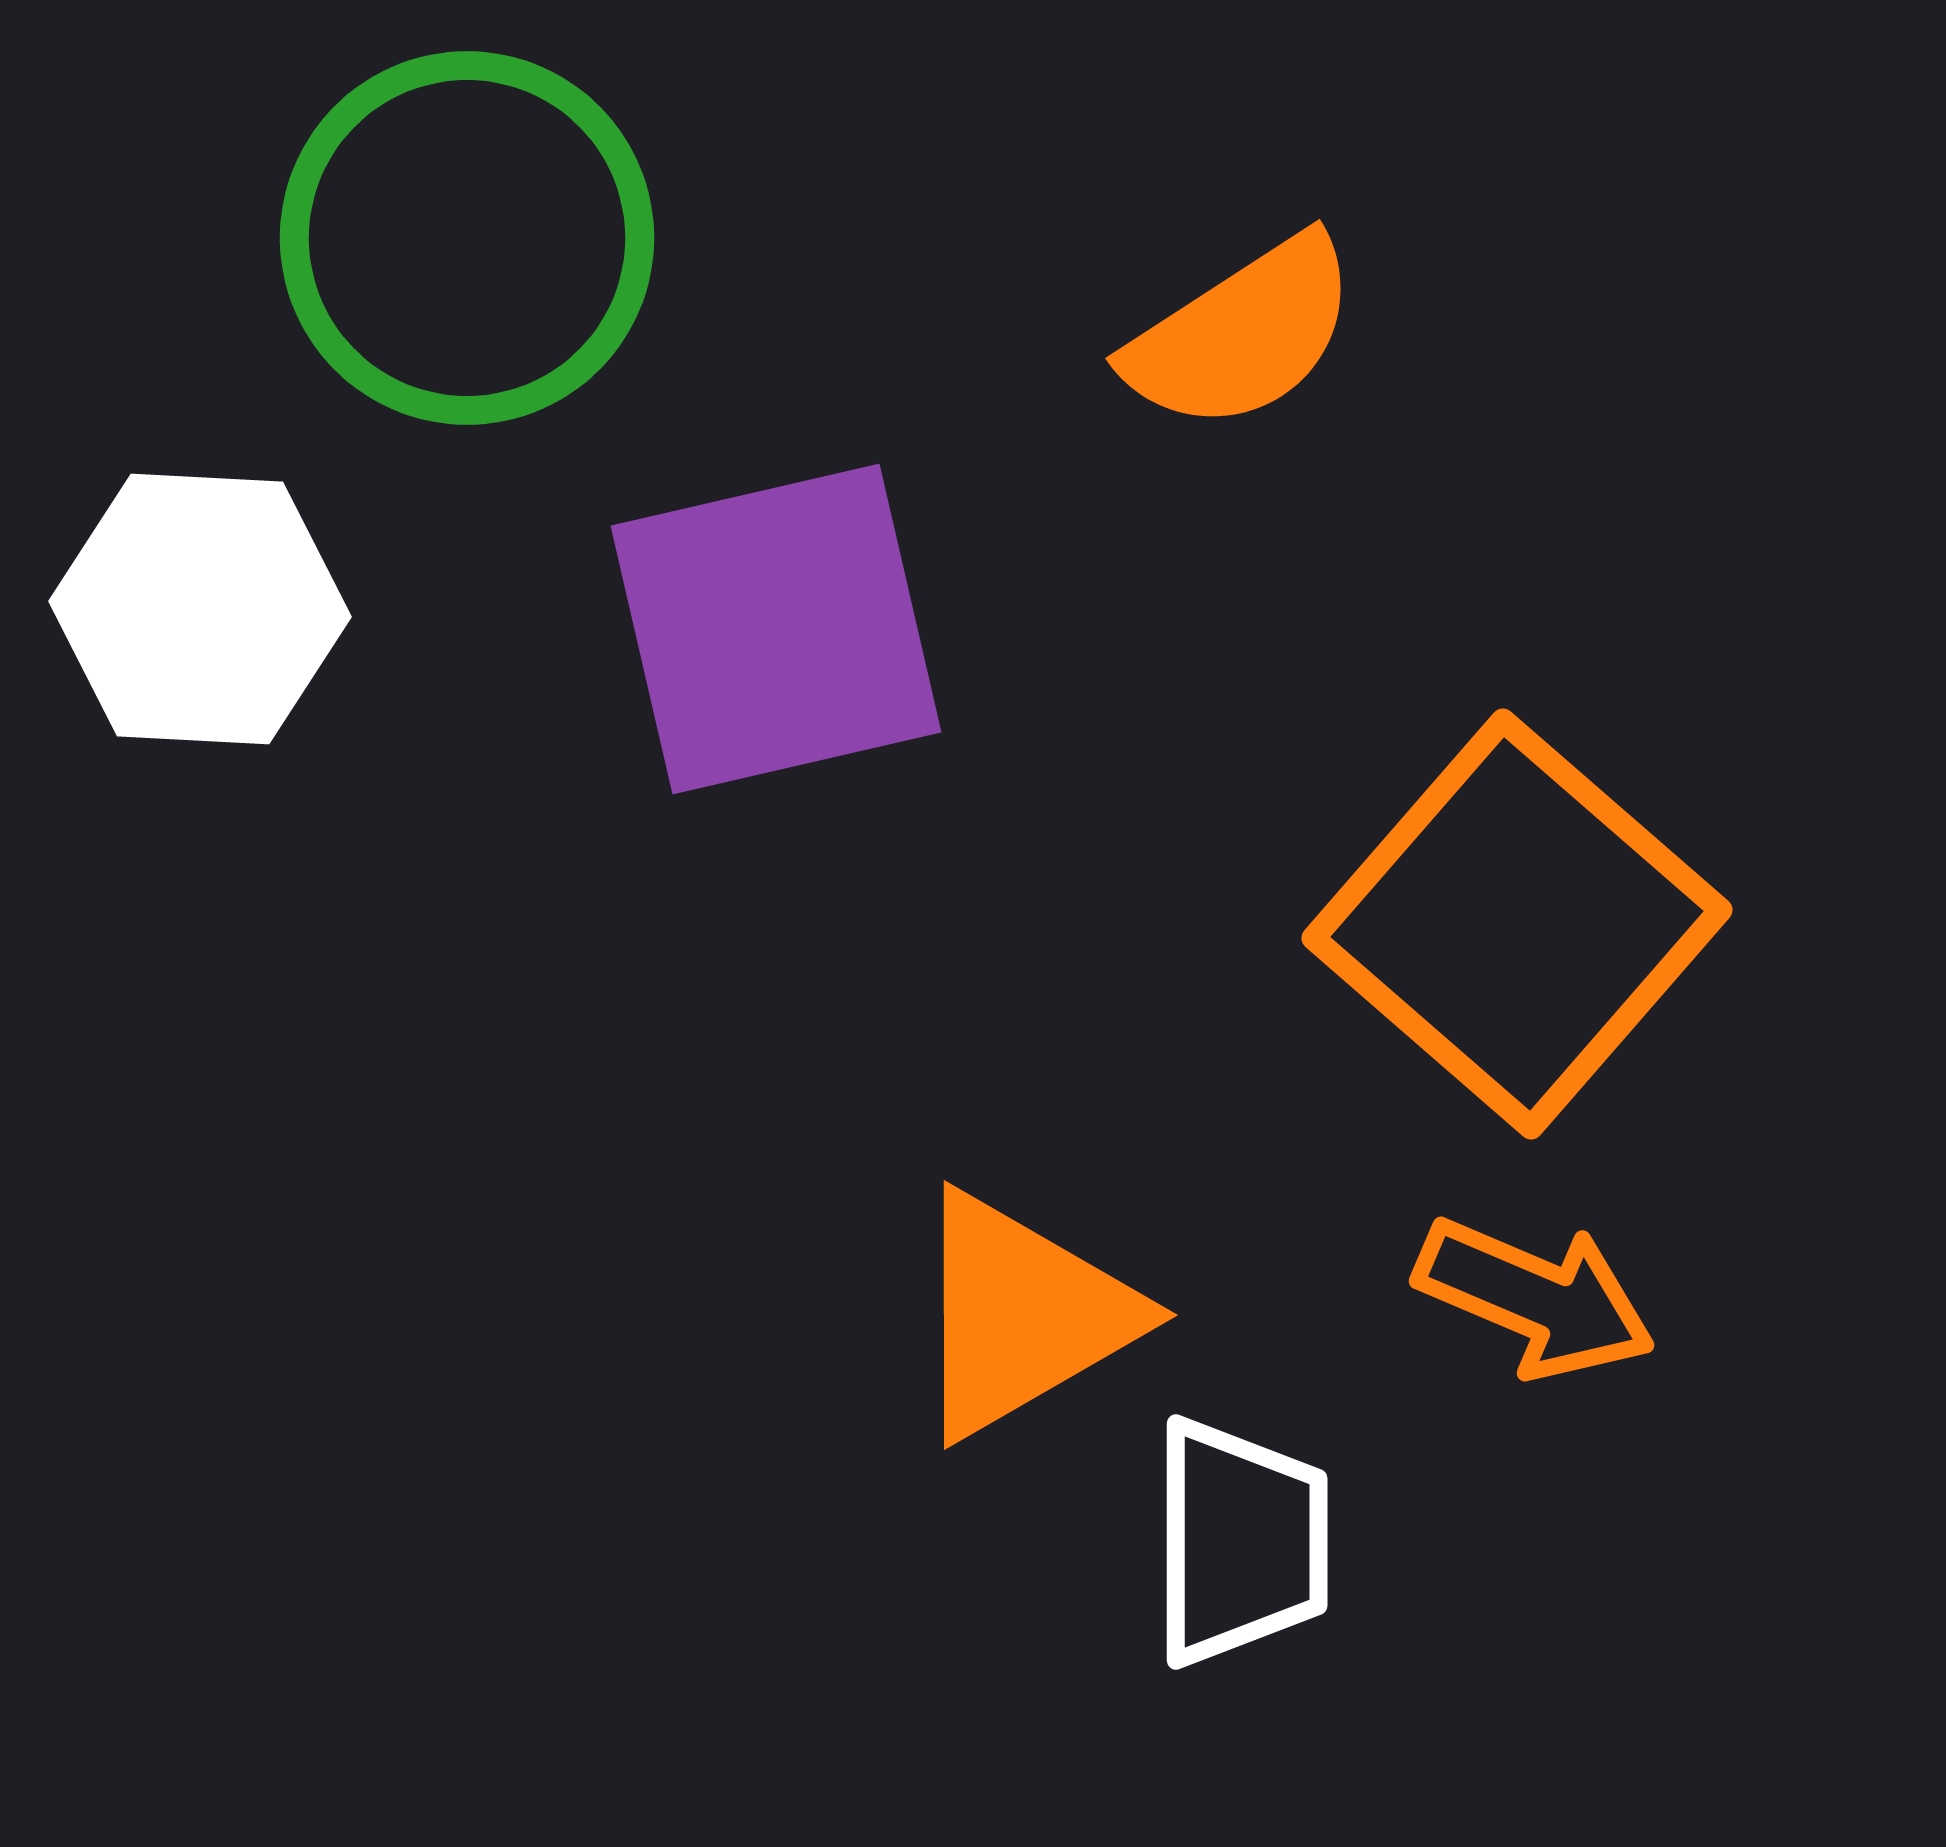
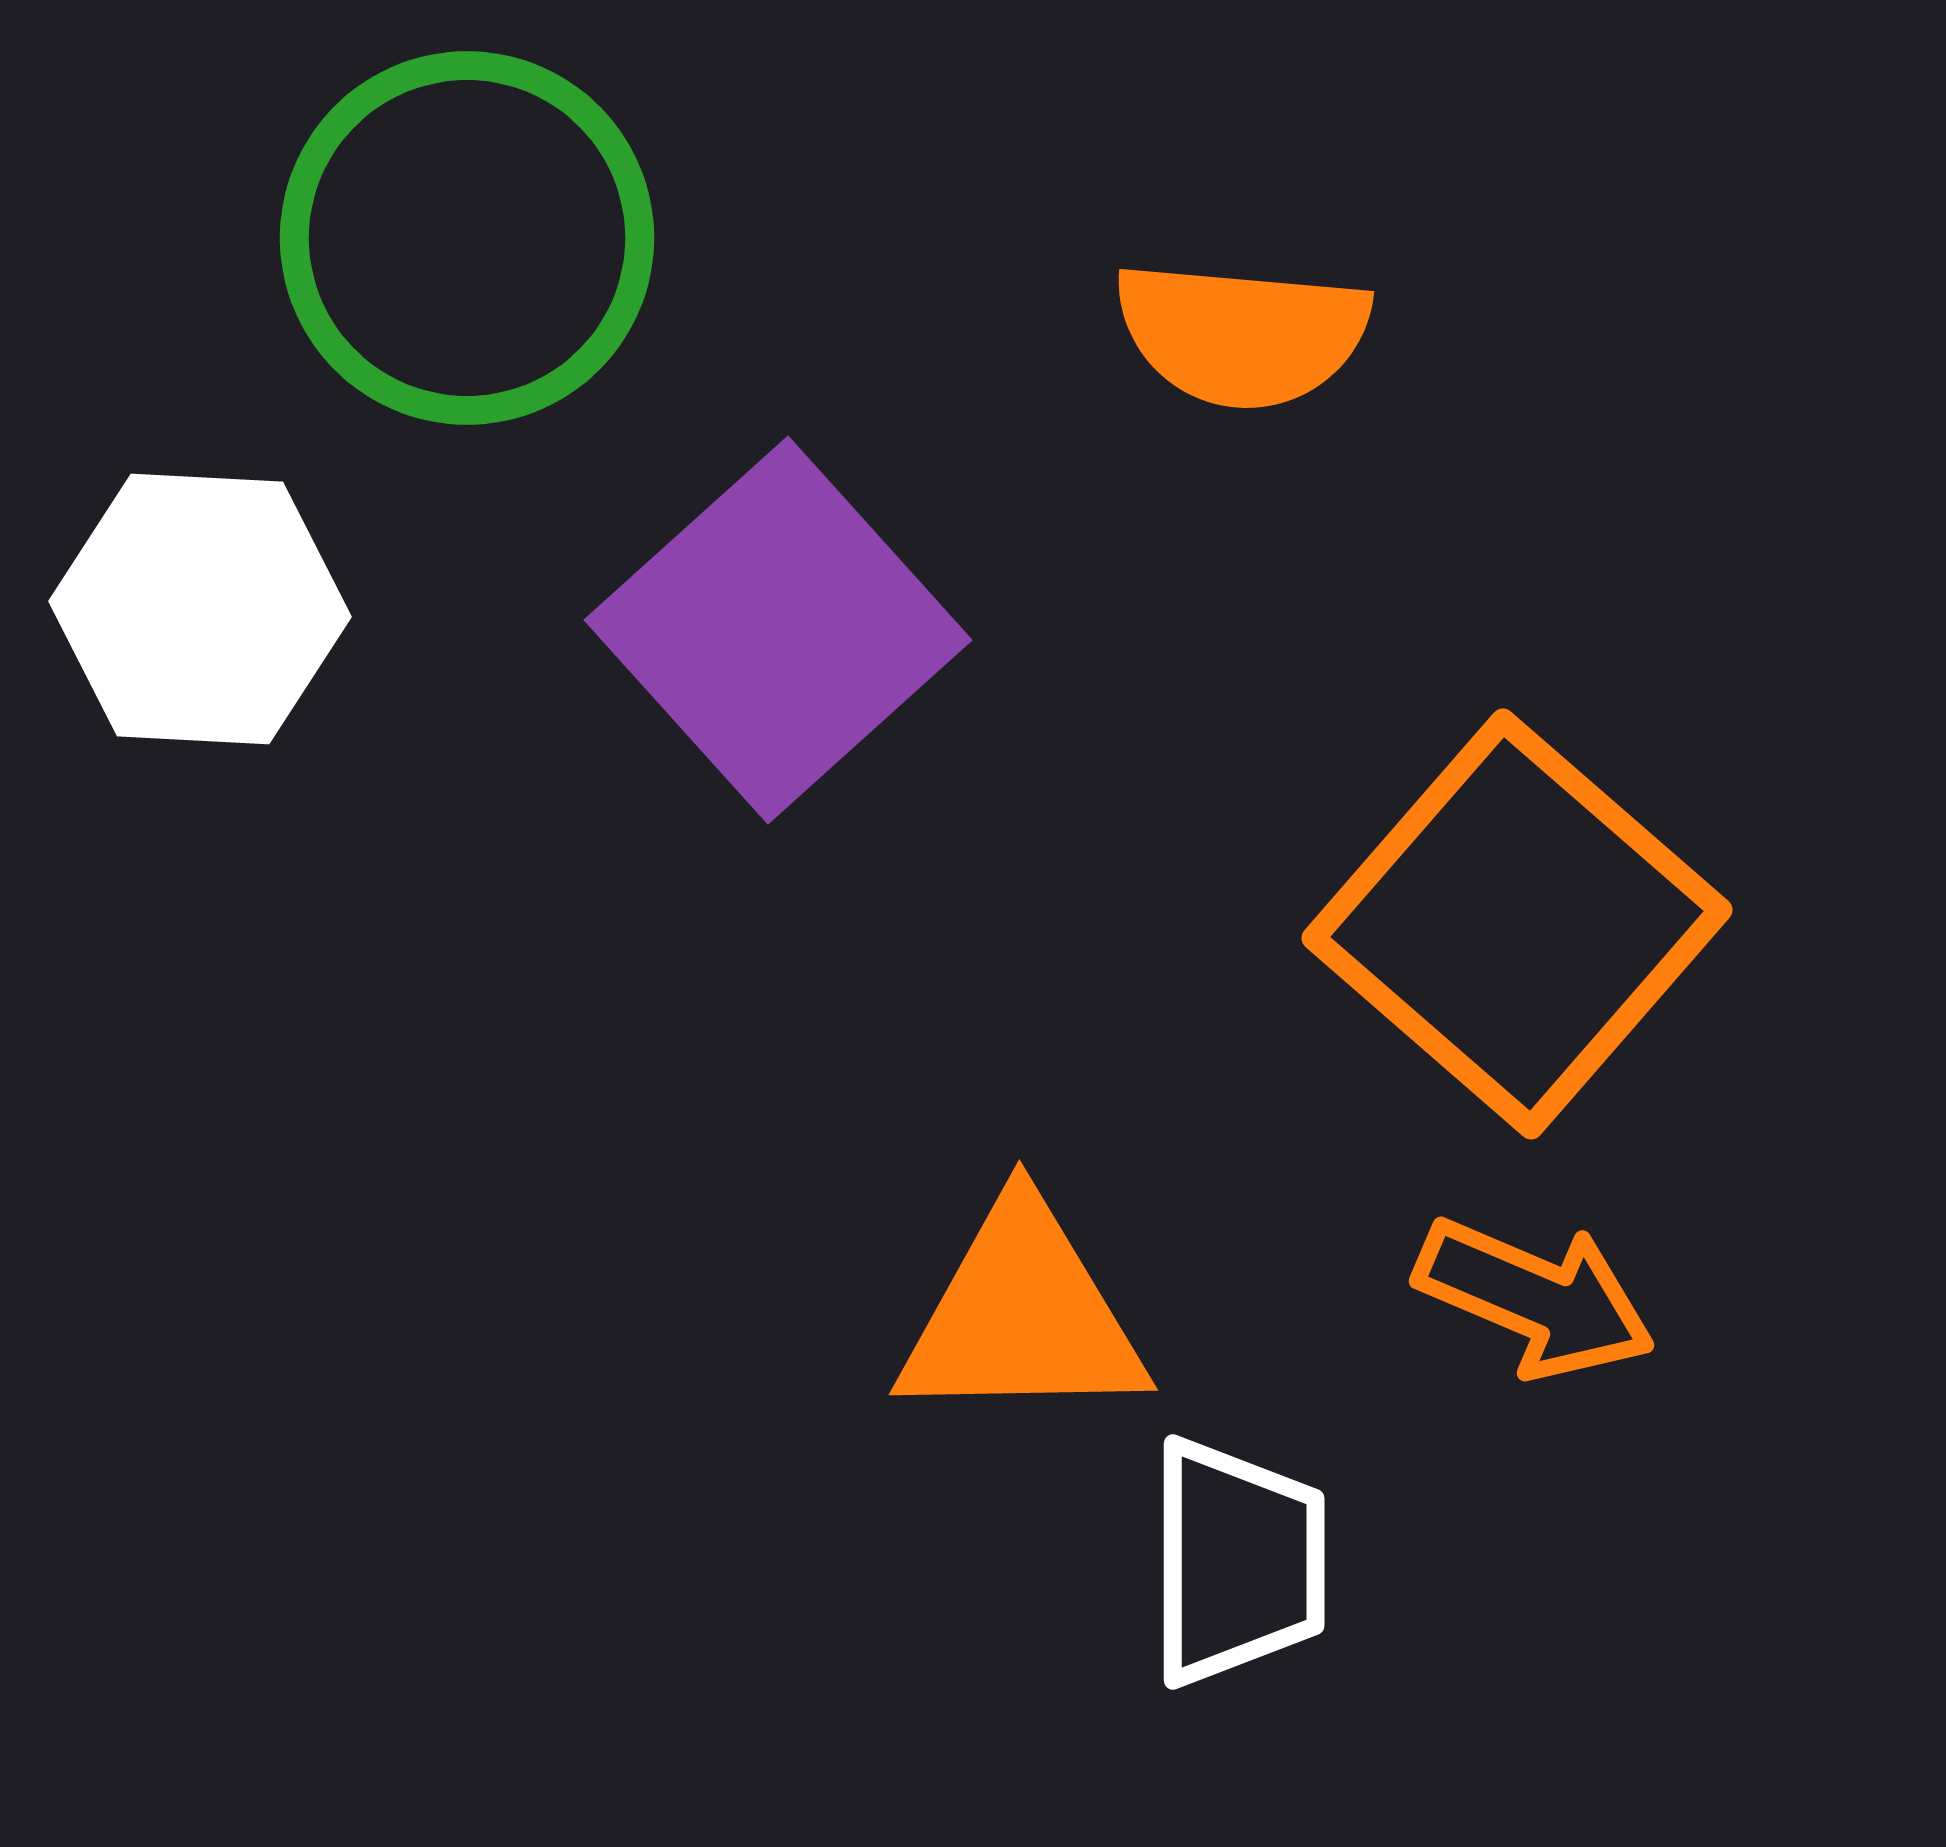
orange semicircle: rotated 38 degrees clockwise
purple square: moved 2 px right, 1 px down; rotated 29 degrees counterclockwise
orange triangle: rotated 29 degrees clockwise
white trapezoid: moved 3 px left, 20 px down
